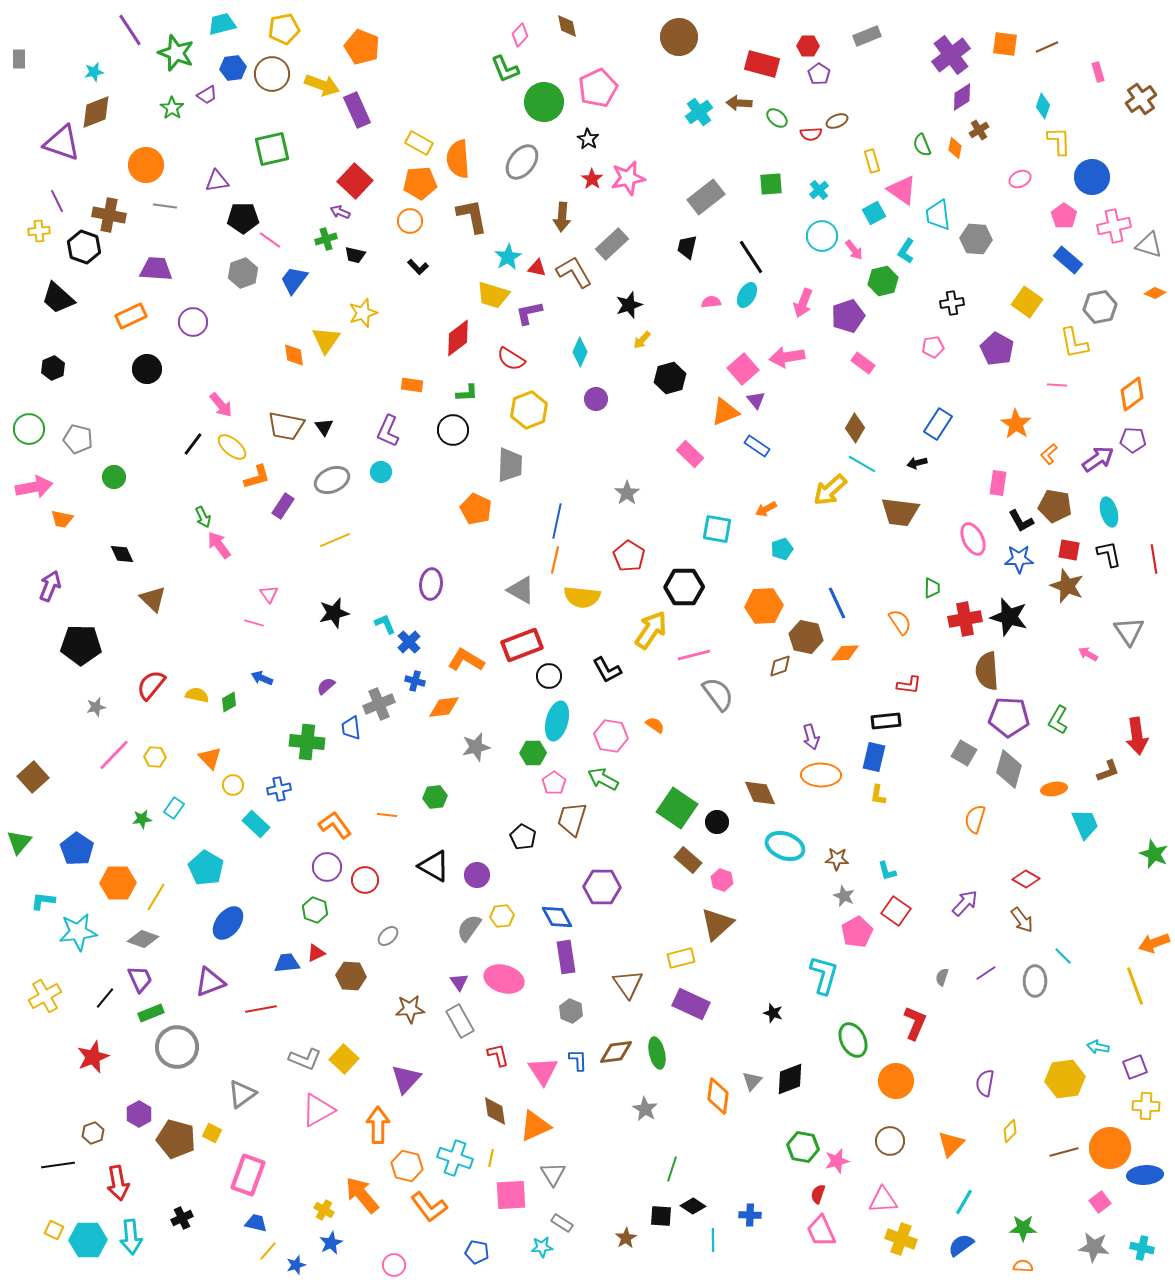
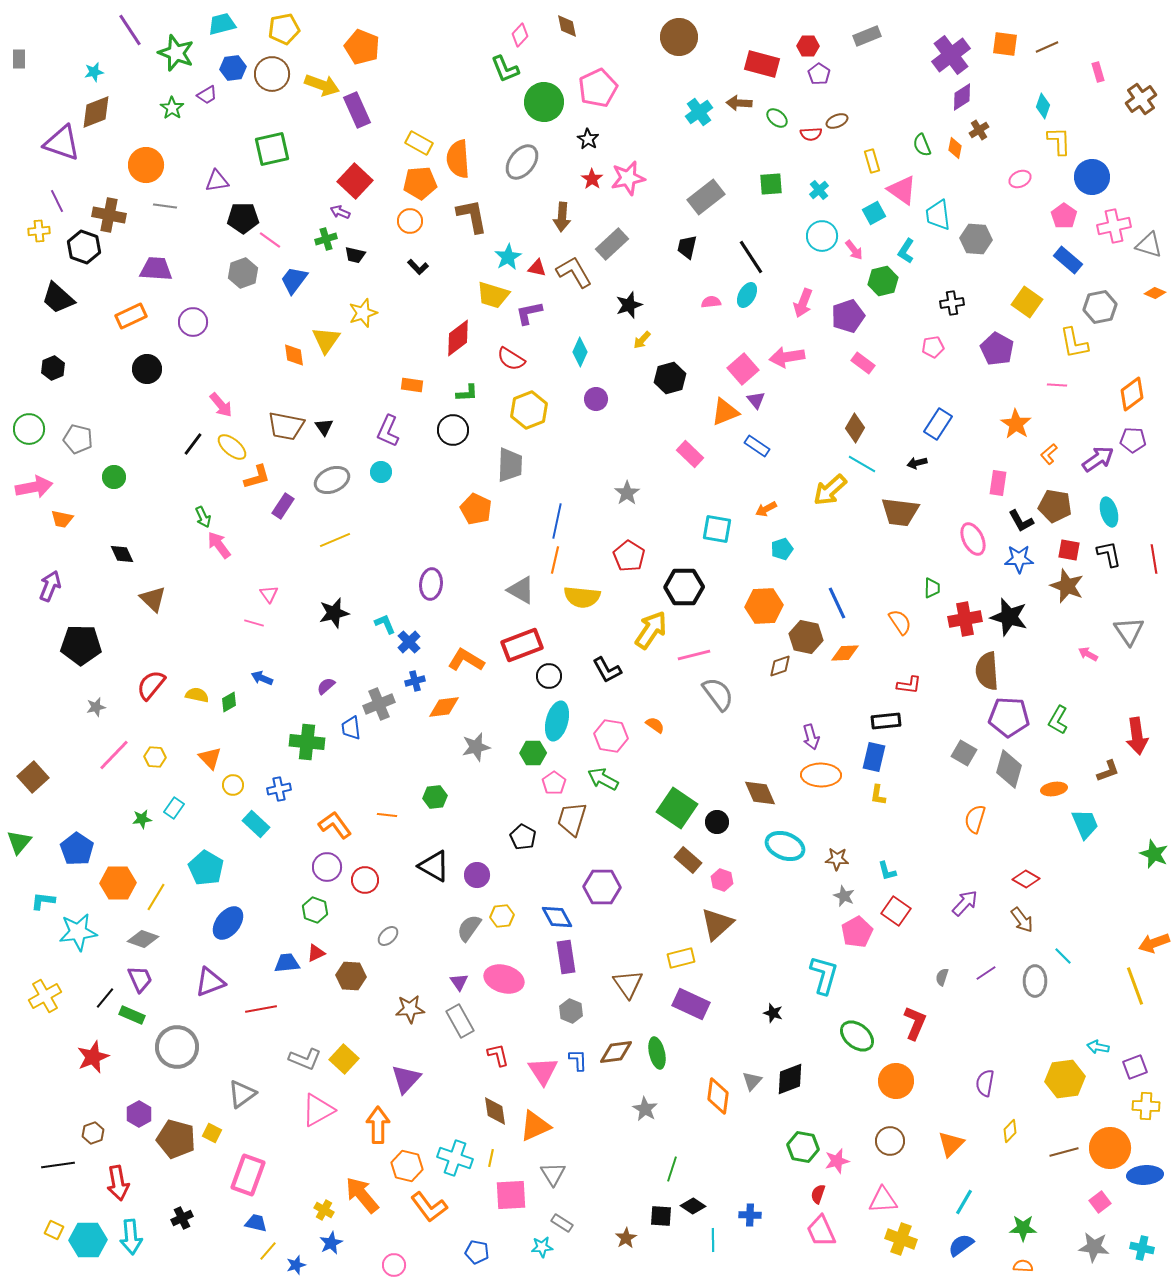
blue cross at (415, 681): rotated 30 degrees counterclockwise
green rectangle at (151, 1013): moved 19 px left, 2 px down; rotated 45 degrees clockwise
green ellipse at (853, 1040): moved 4 px right, 4 px up; rotated 24 degrees counterclockwise
